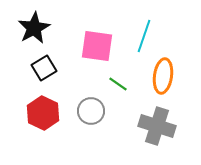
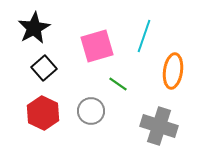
pink square: rotated 24 degrees counterclockwise
black square: rotated 10 degrees counterclockwise
orange ellipse: moved 10 px right, 5 px up
gray cross: moved 2 px right
